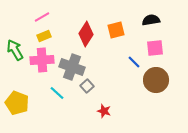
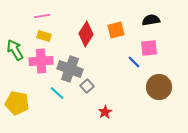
pink line: moved 1 px up; rotated 21 degrees clockwise
yellow rectangle: rotated 40 degrees clockwise
pink square: moved 6 px left
pink cross: moved 1 px left, 1 px down
gray cross: moved 2 px left, 2 px down
brown circle: moved 3 px right, 7 px down
yellow pentagon: rotated 10 degrees counterclockwise
red star: moved 1 px right, 1 px down; rotated 24 degrees clockwise
